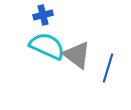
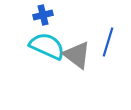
blue line: moved 26 px up
